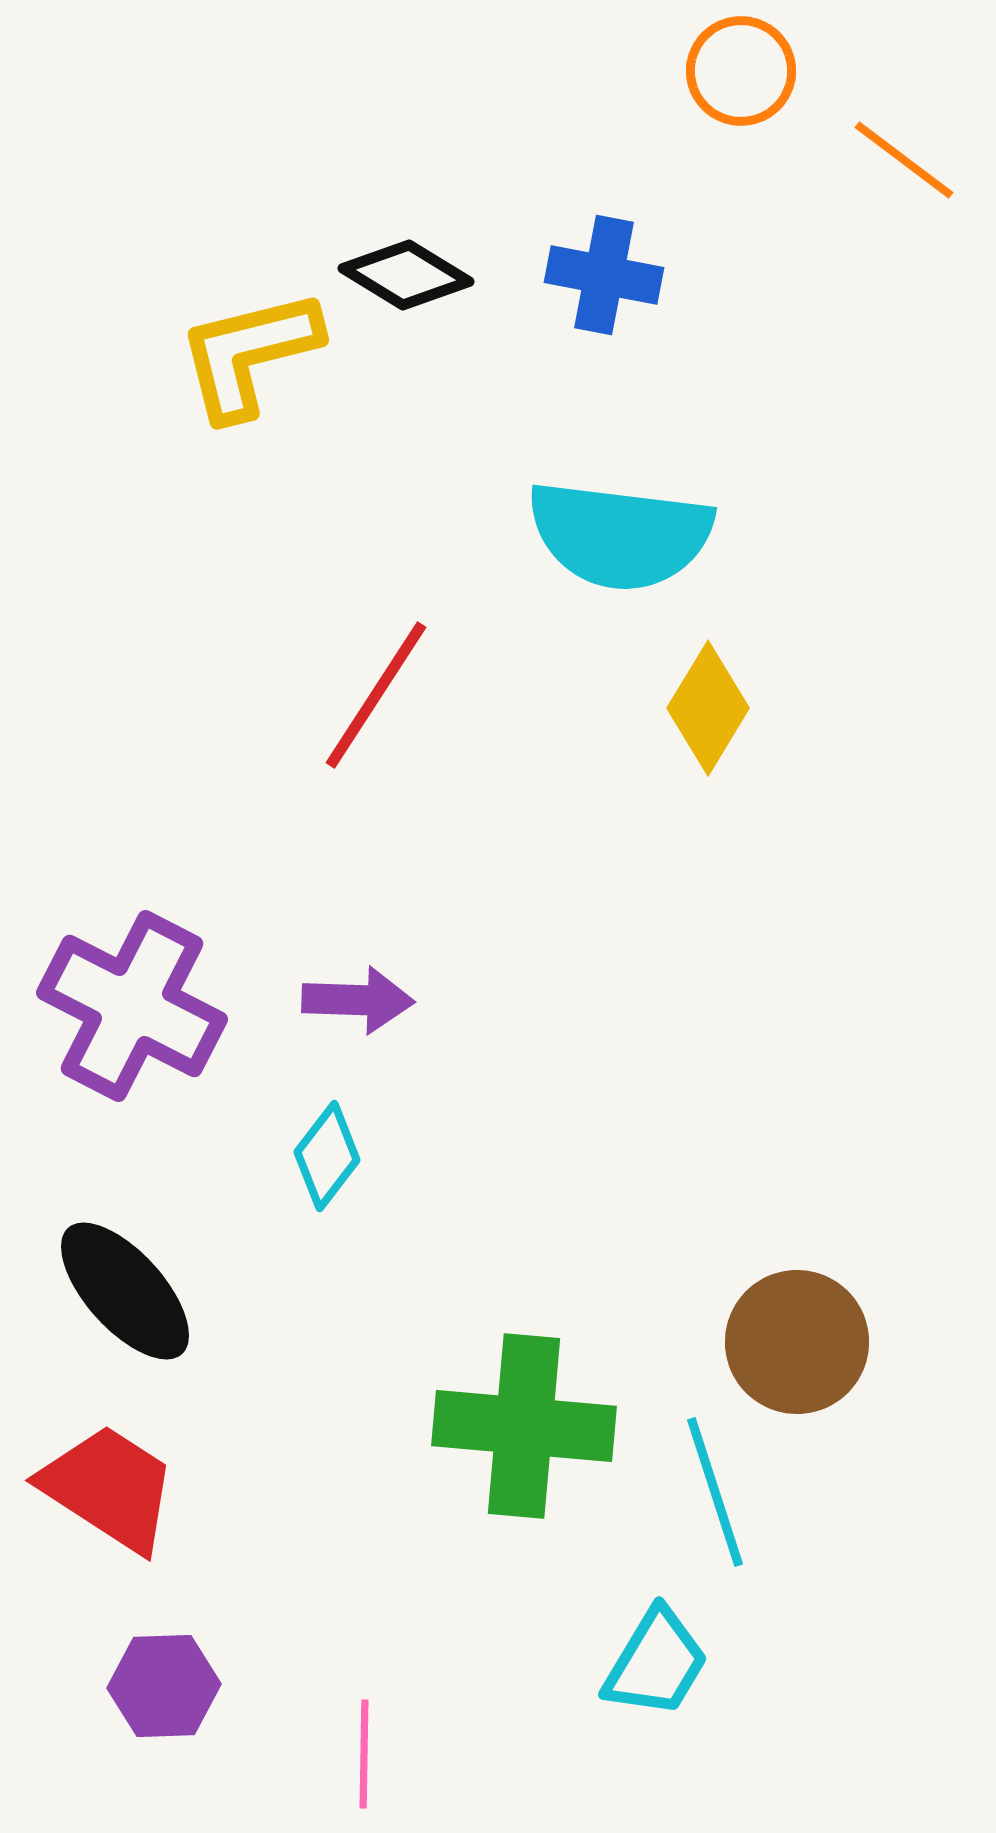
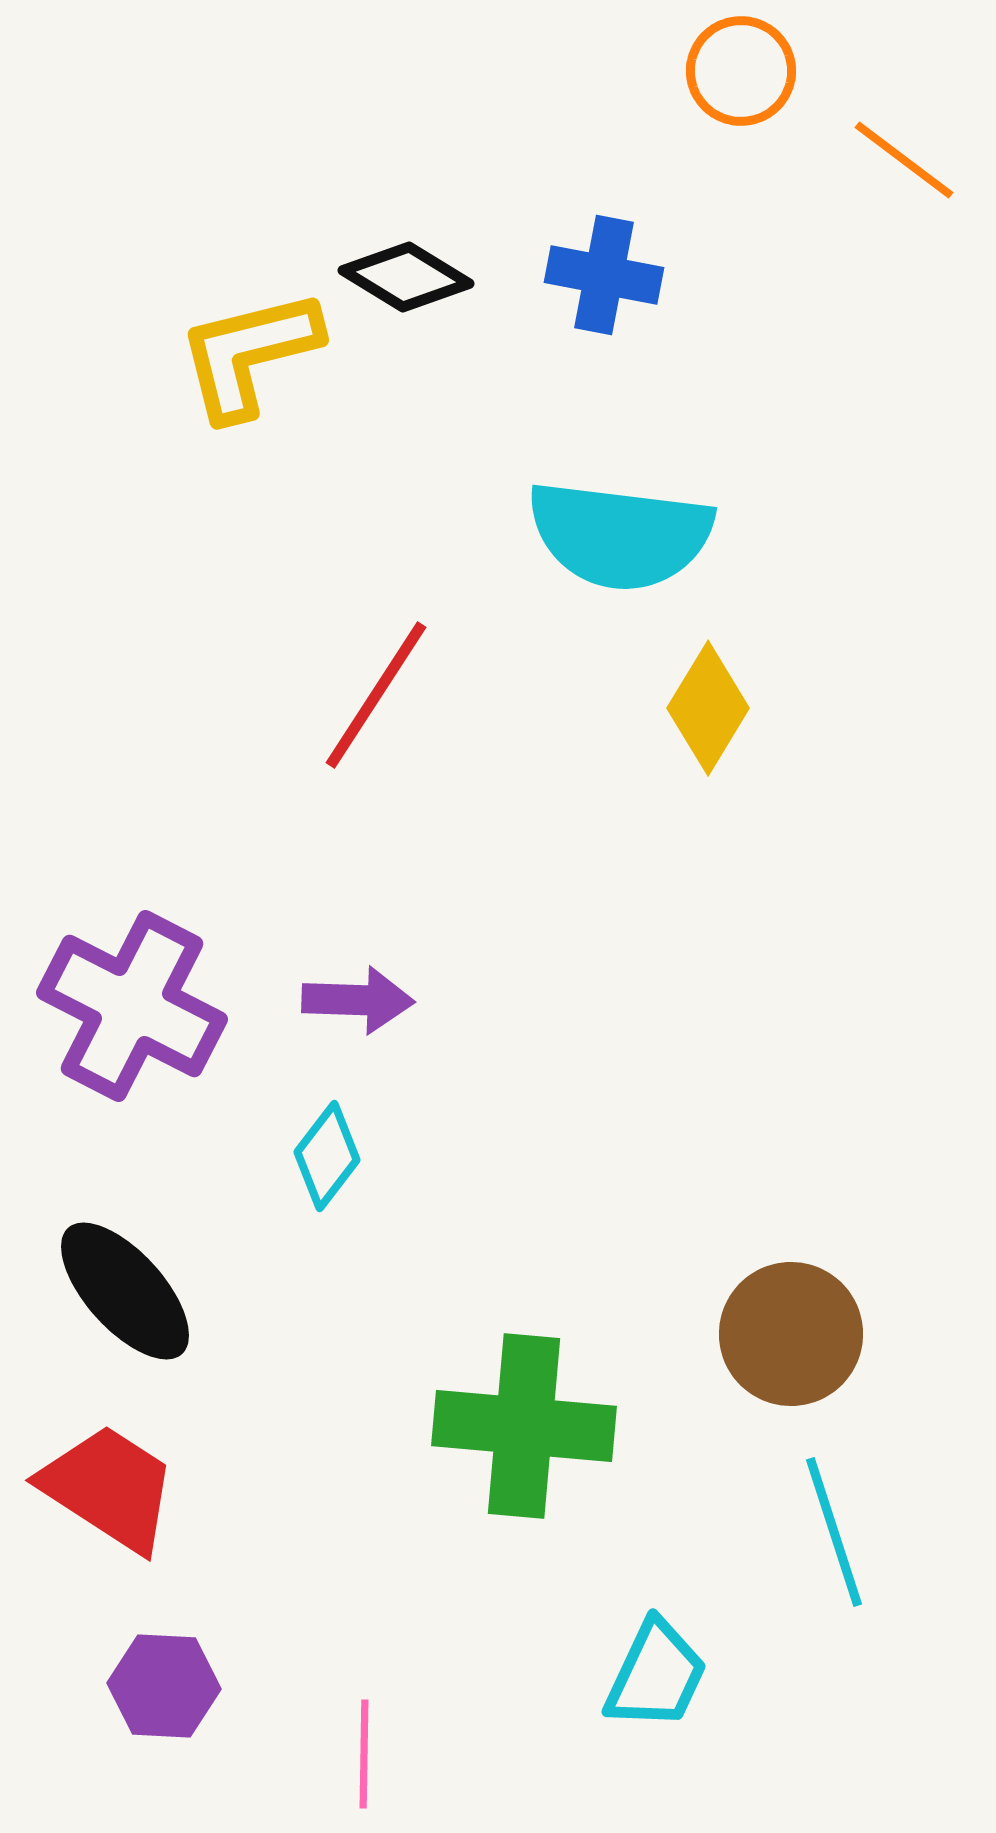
black diamond: moved 2 px down
brown circle: moved 6 px left, 8 px up
cyan line: moved 119 px right, 40 px down
cyan trapezoid: moved 12 px down; rotated 6 degrees counterclockwise
purple hexagon: rotated 5 degrees clockwise
